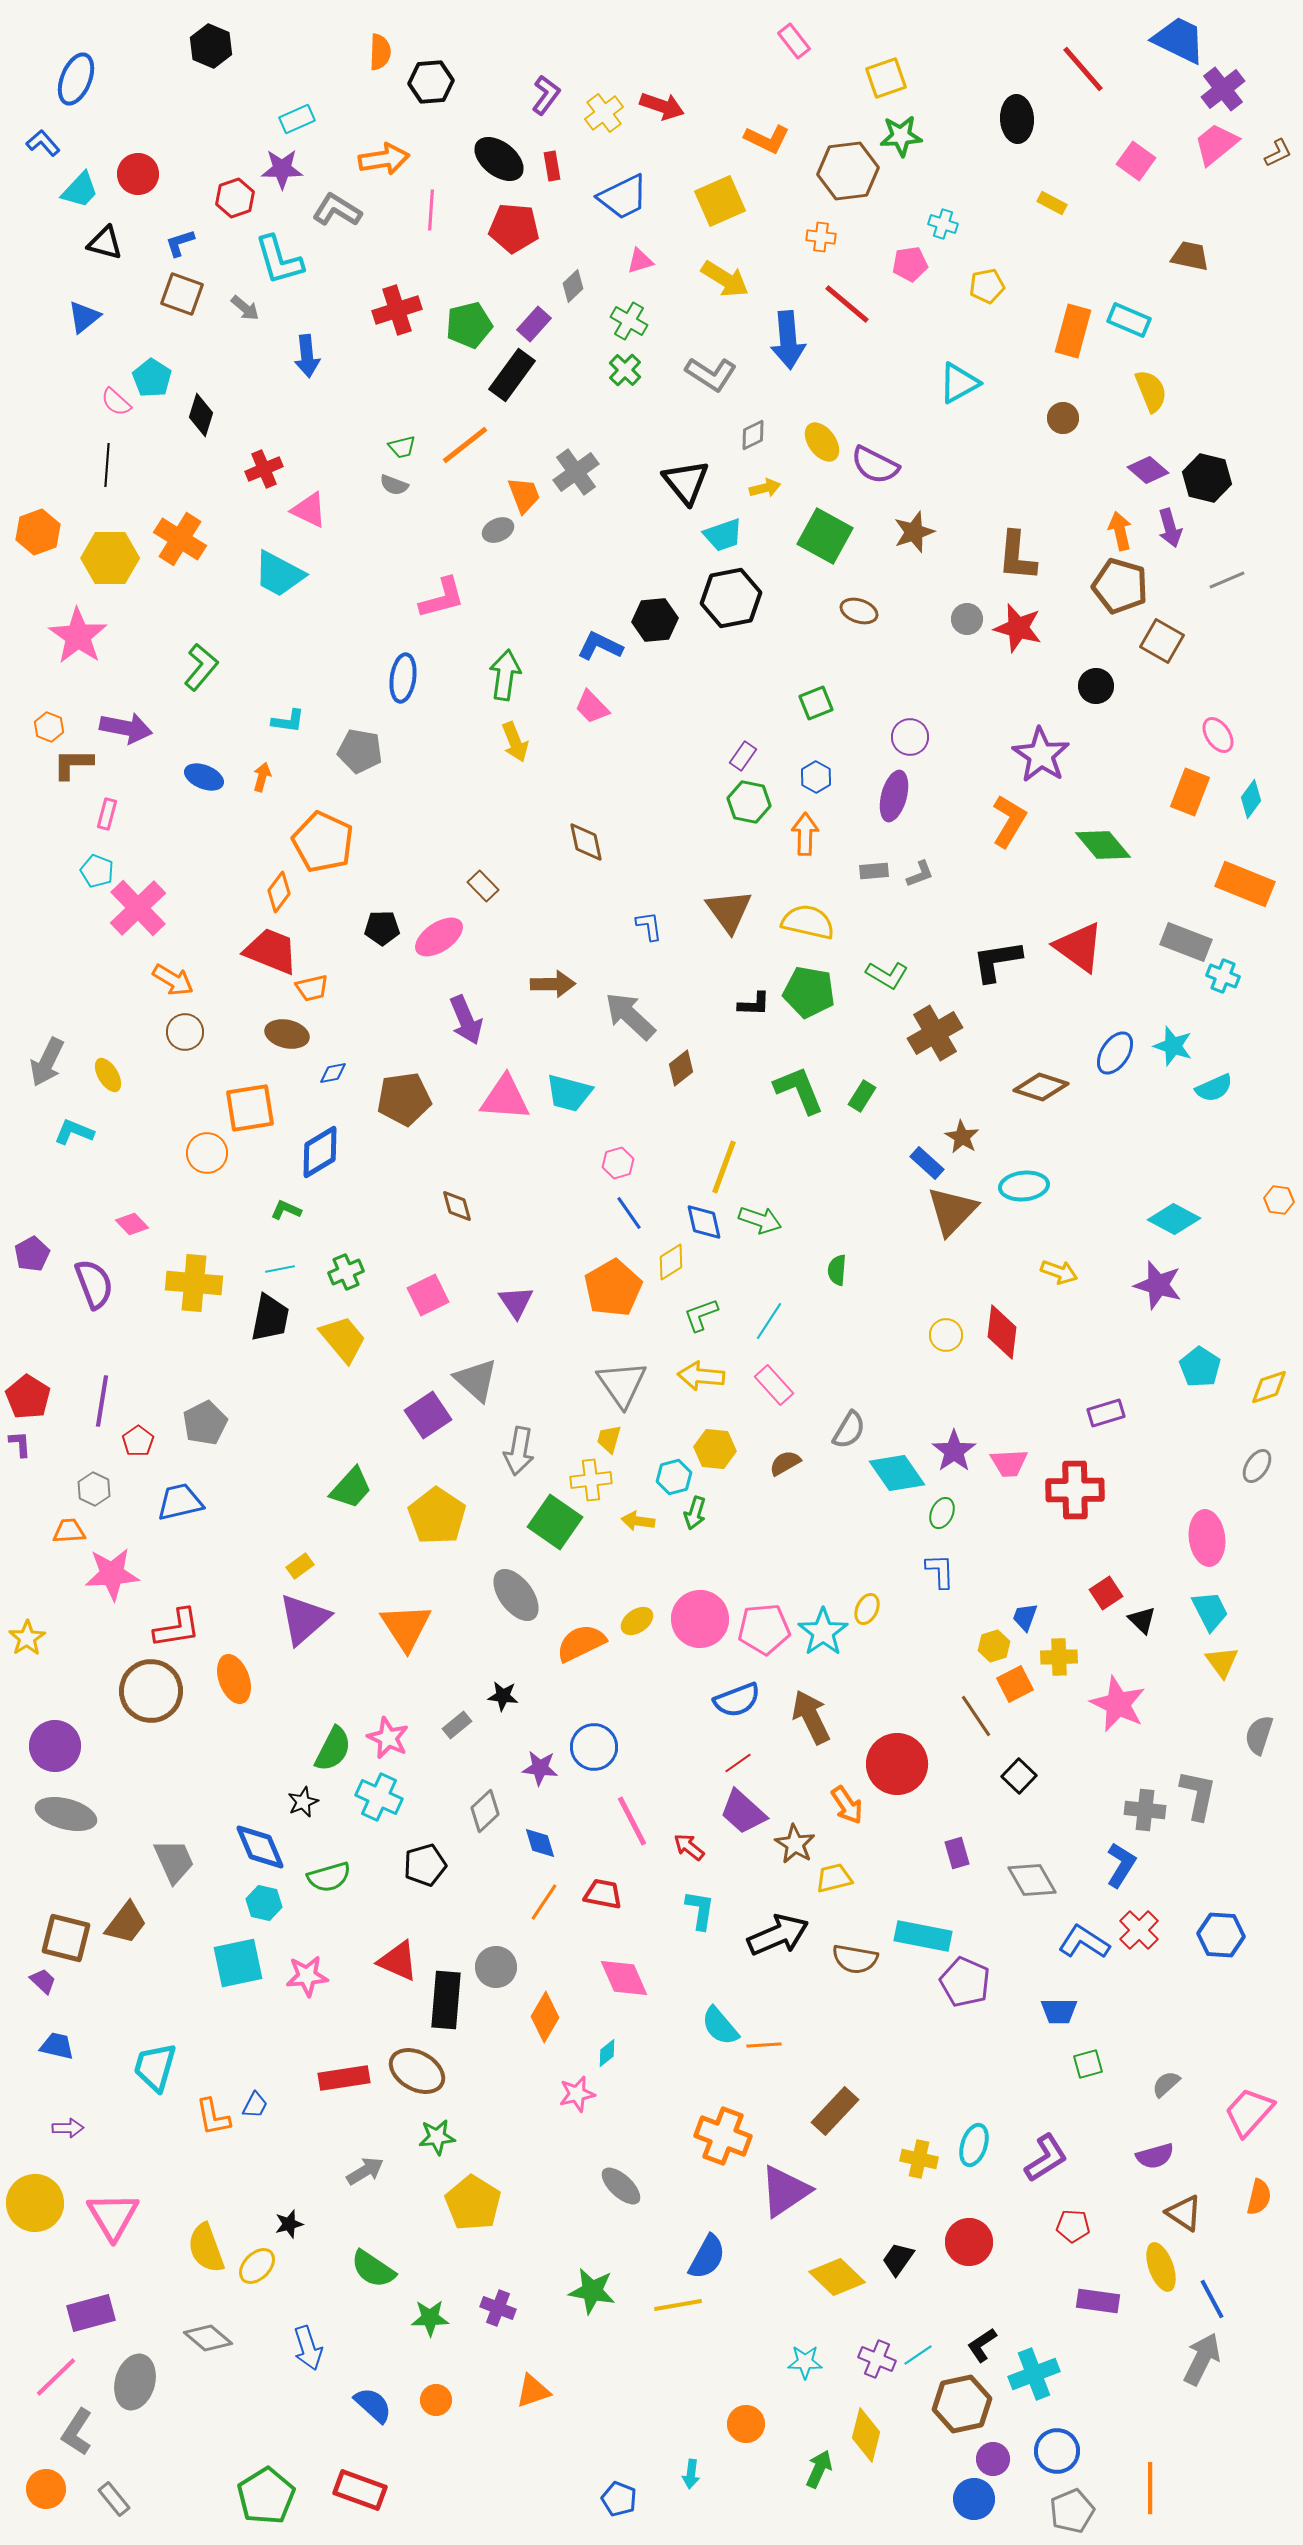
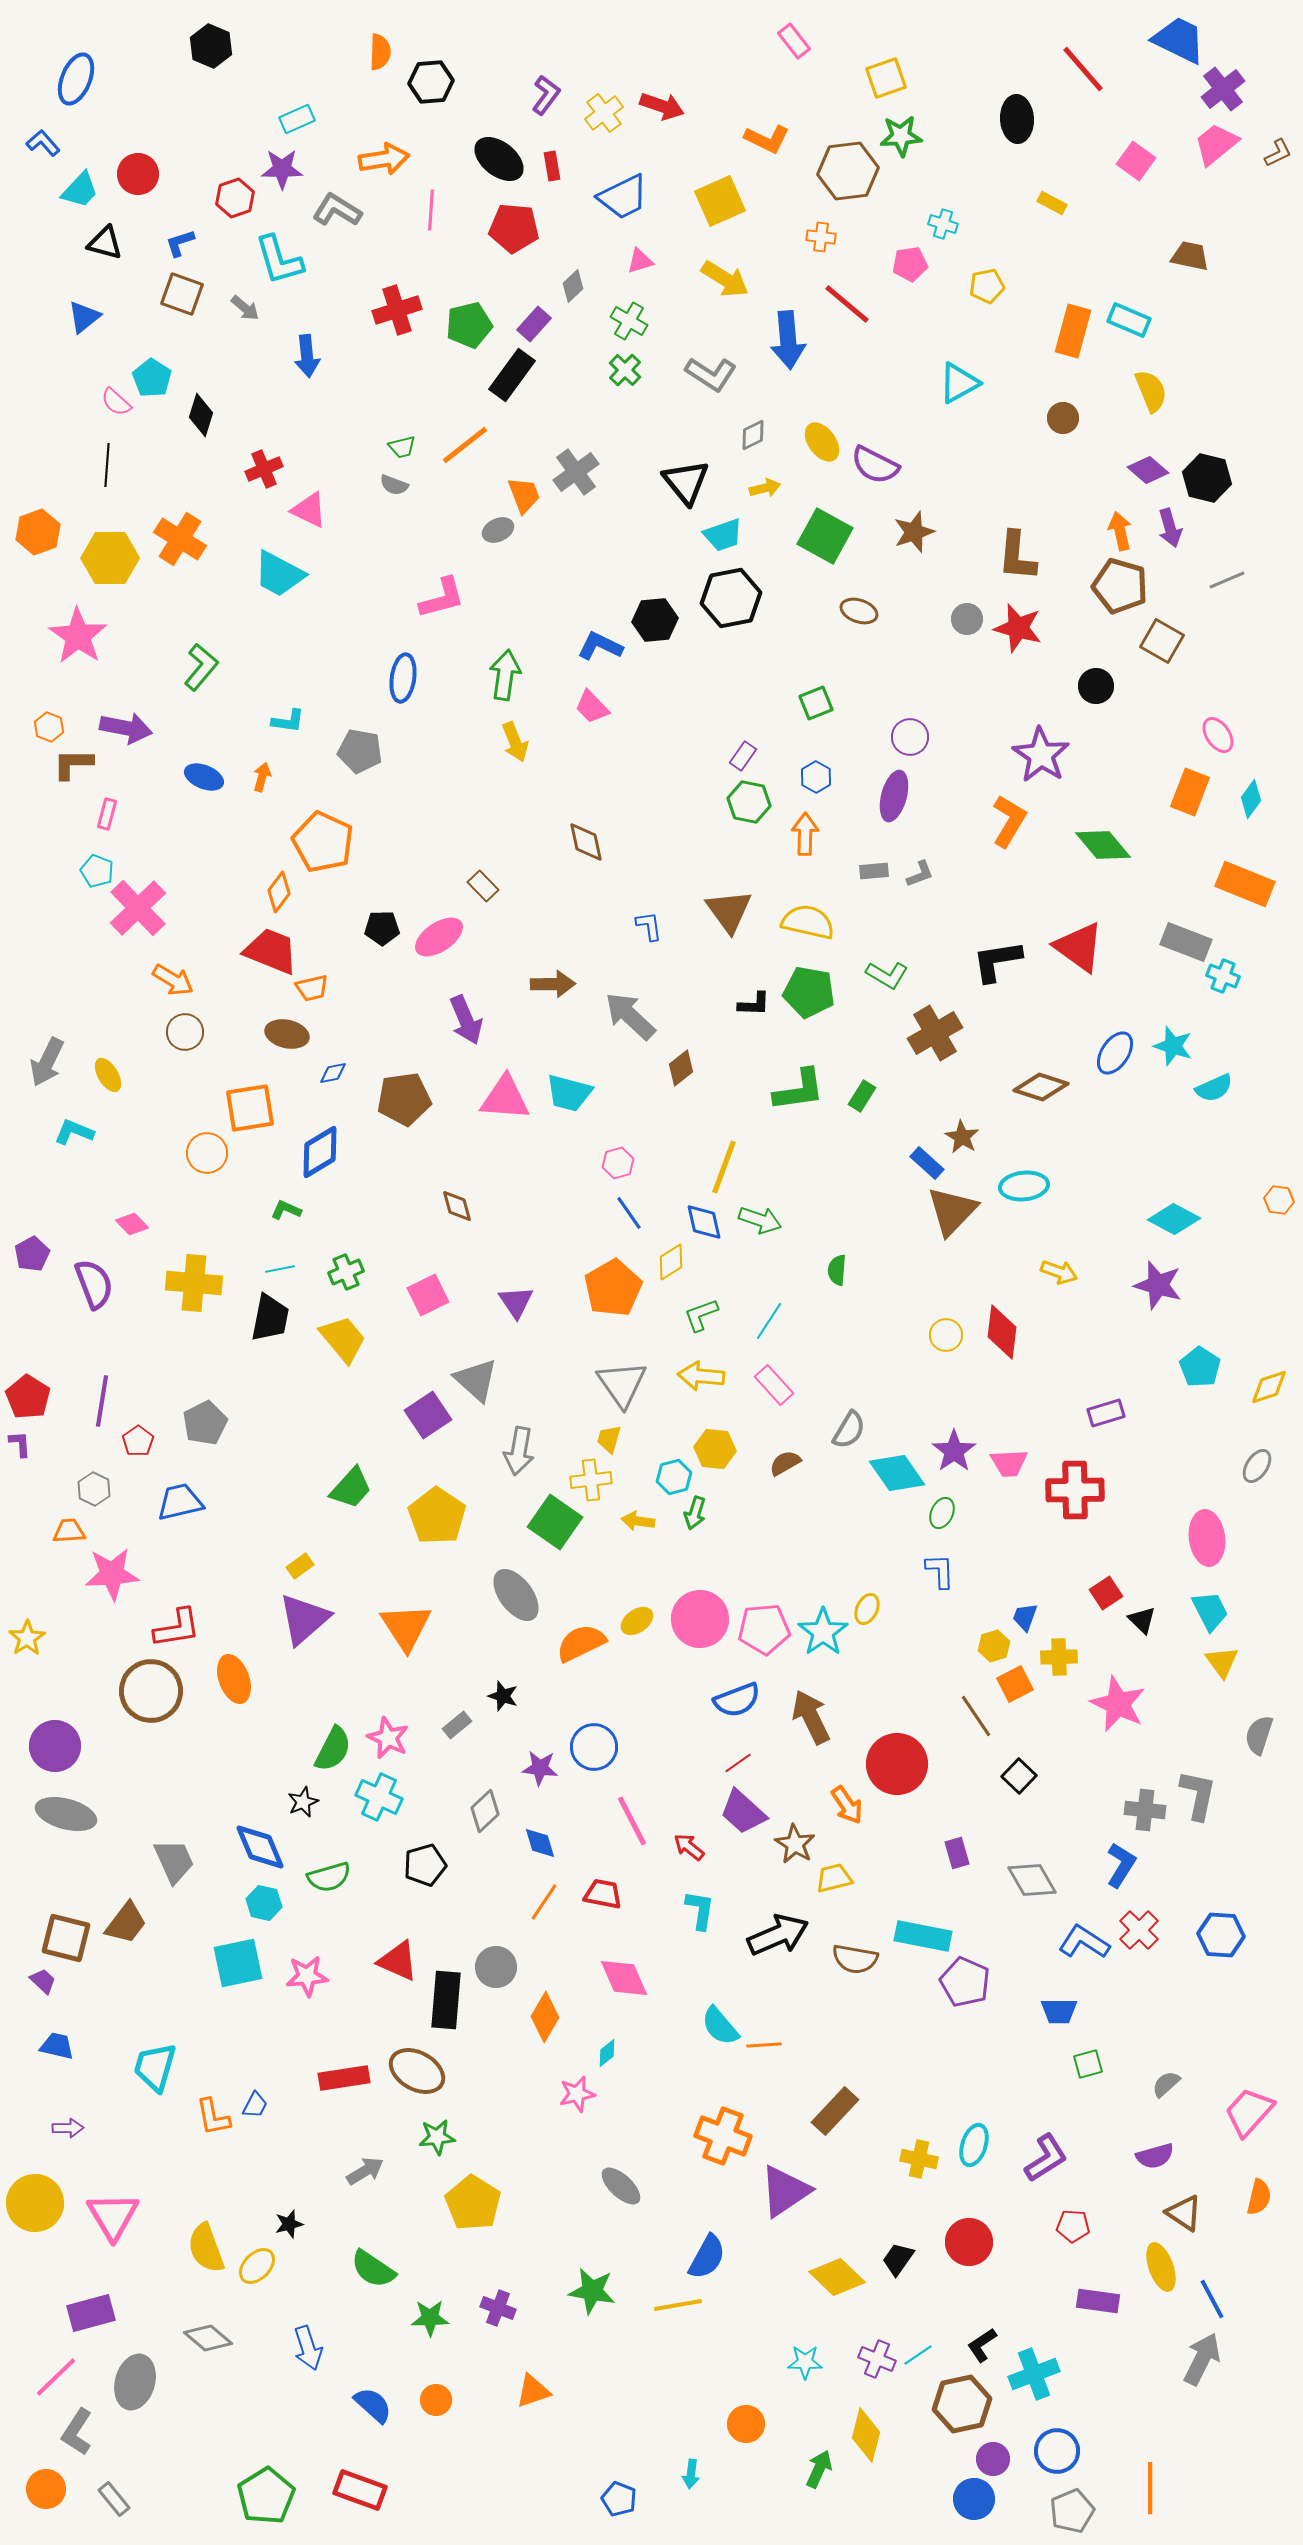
green L-shape at (799, 1090): rotated 104 degrees clockwise
black star at (503, 1696): rotated 12 degrees clockwise
